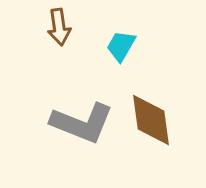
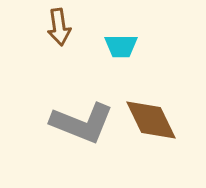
cyan trapezoid: rotated 120 degrees counterclockwise
brown diamond: rotated 18 degrees counterclockwise
